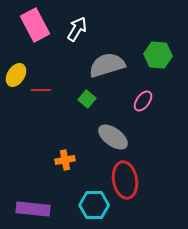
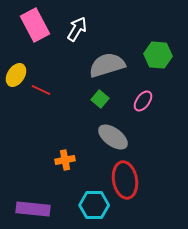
red line: rotated 24 degrees clockwise
green square: moved 13 px right
